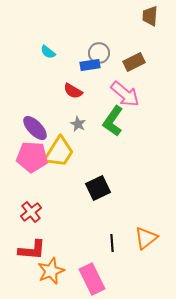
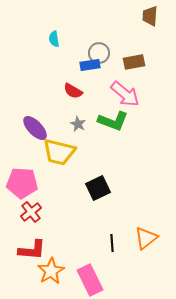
cyan semicircle: moved 6 px right, 13 px up; rotated 42 degrees clockwise
brown rectangle: rotated 15 degrees clockwise
green L-shape: rotated 104 degrees counterclockwise
yellow trapezoid: rotated 72 degrees clockwise
pink pentagon: moved 10 px left, 26 px down
orange star: rotated 8 degrees counterclockwise
pink rectangle: moved 2 px left, 1 px down
